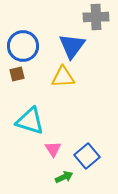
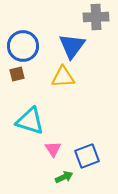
blue square: rotated 20 degrees clockwise
